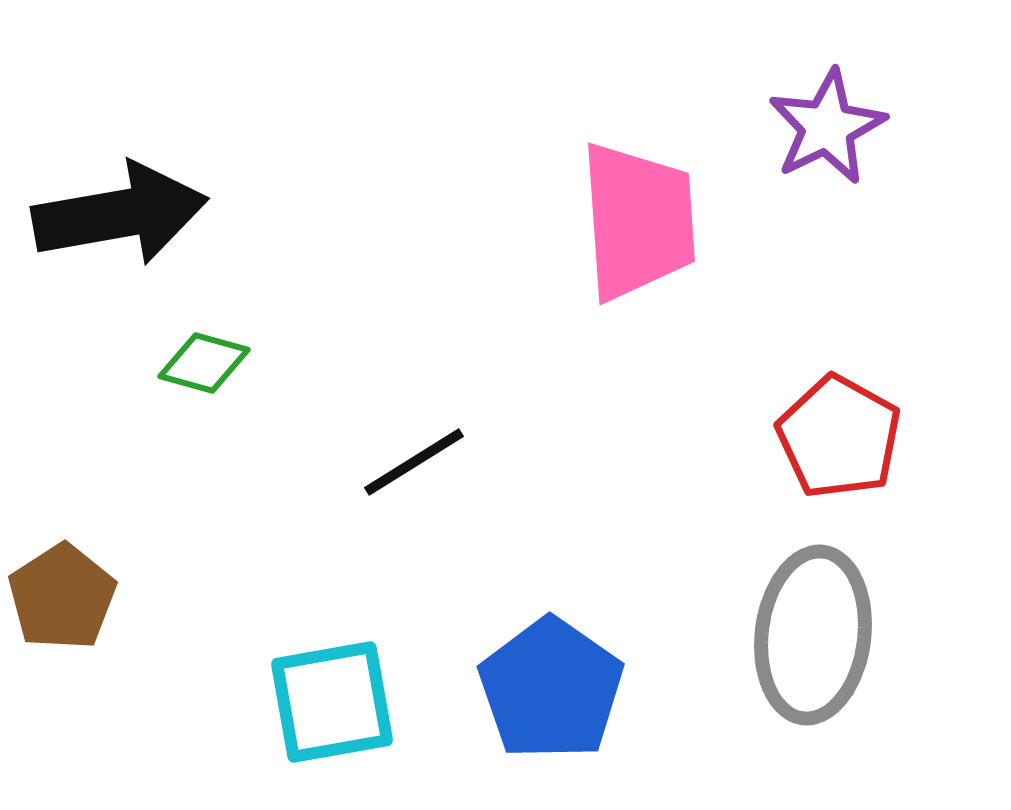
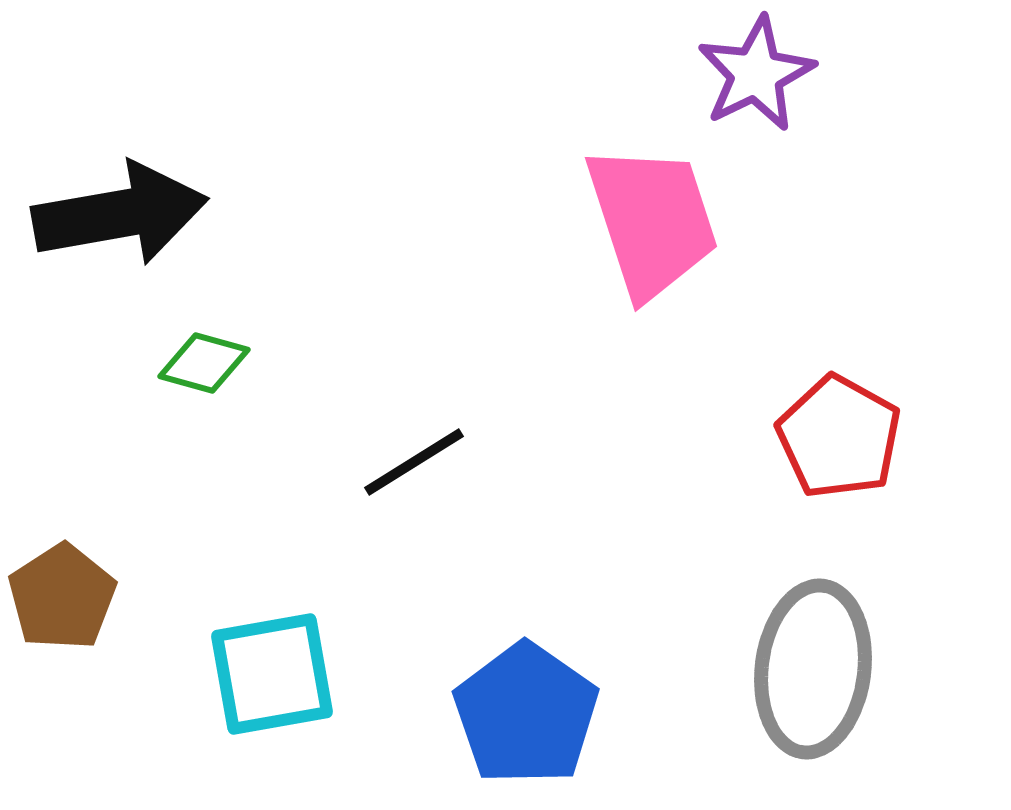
purple star: moved 71 px left, 53 px up
pink trapezoid: moved 14 px right; rotated 14 degrees counterclockwise
gray ellipse: moved 34 px down
blue pentagon: moved 25 px left, 25 px down
cyan square: moved 60 px left, 28 px up
